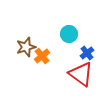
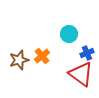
brown star: moved 7 px left, 13 px down
blue cross: rotated 16 degrees clockwise
